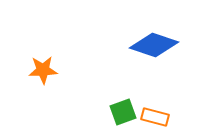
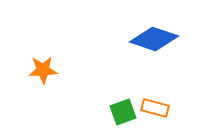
blue diamond: moved 6 px up
orange rectangle: moved 9 px up
